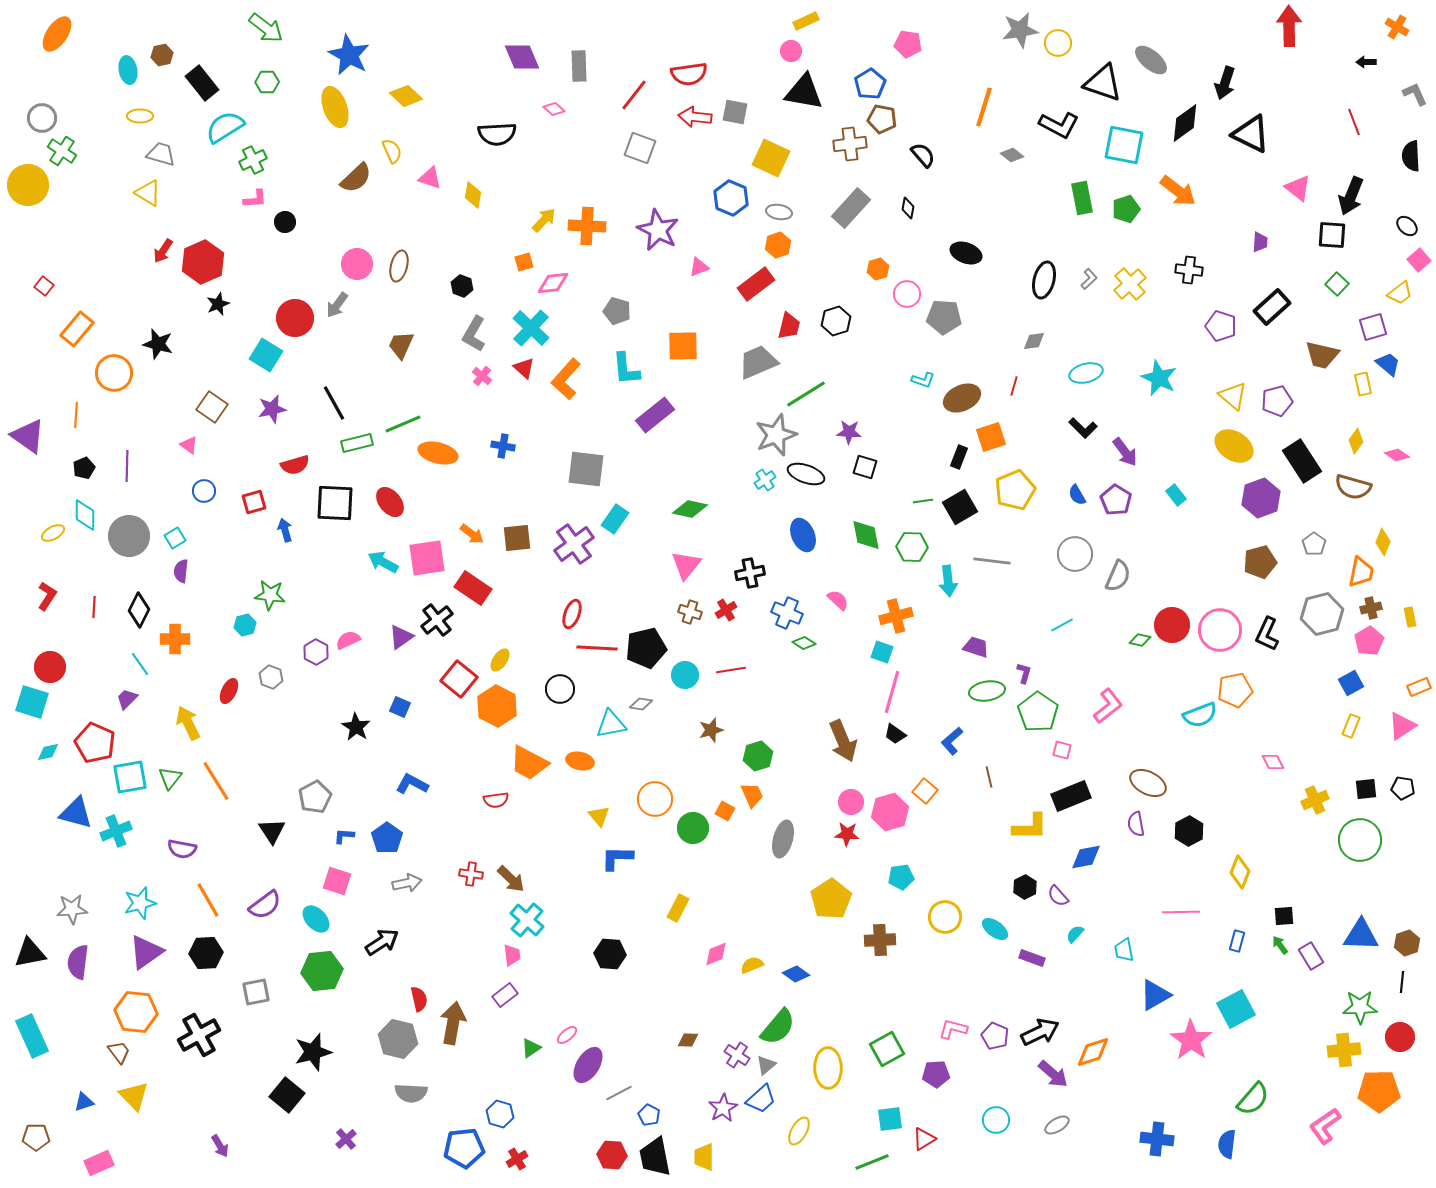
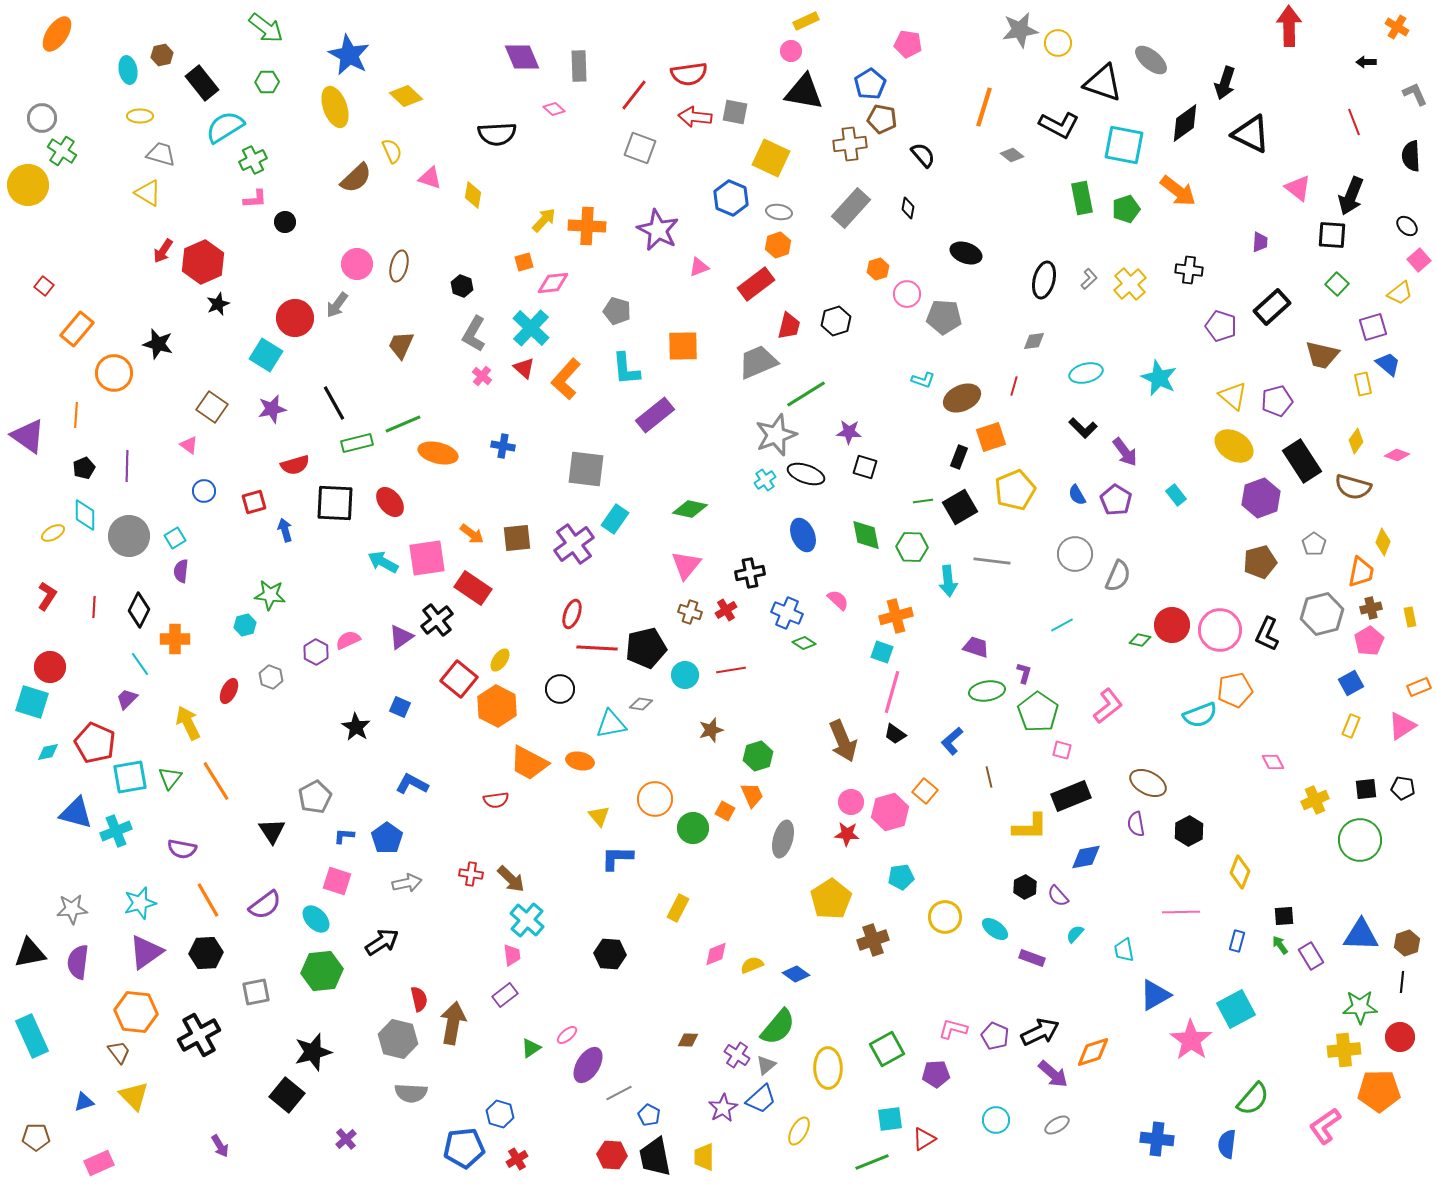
pink diamond at (1397, 455): rotated 15 degrees counterclockwise
brown cross at (880, 940): moved 7 px left; rotated 16 degrees counterclockwise
